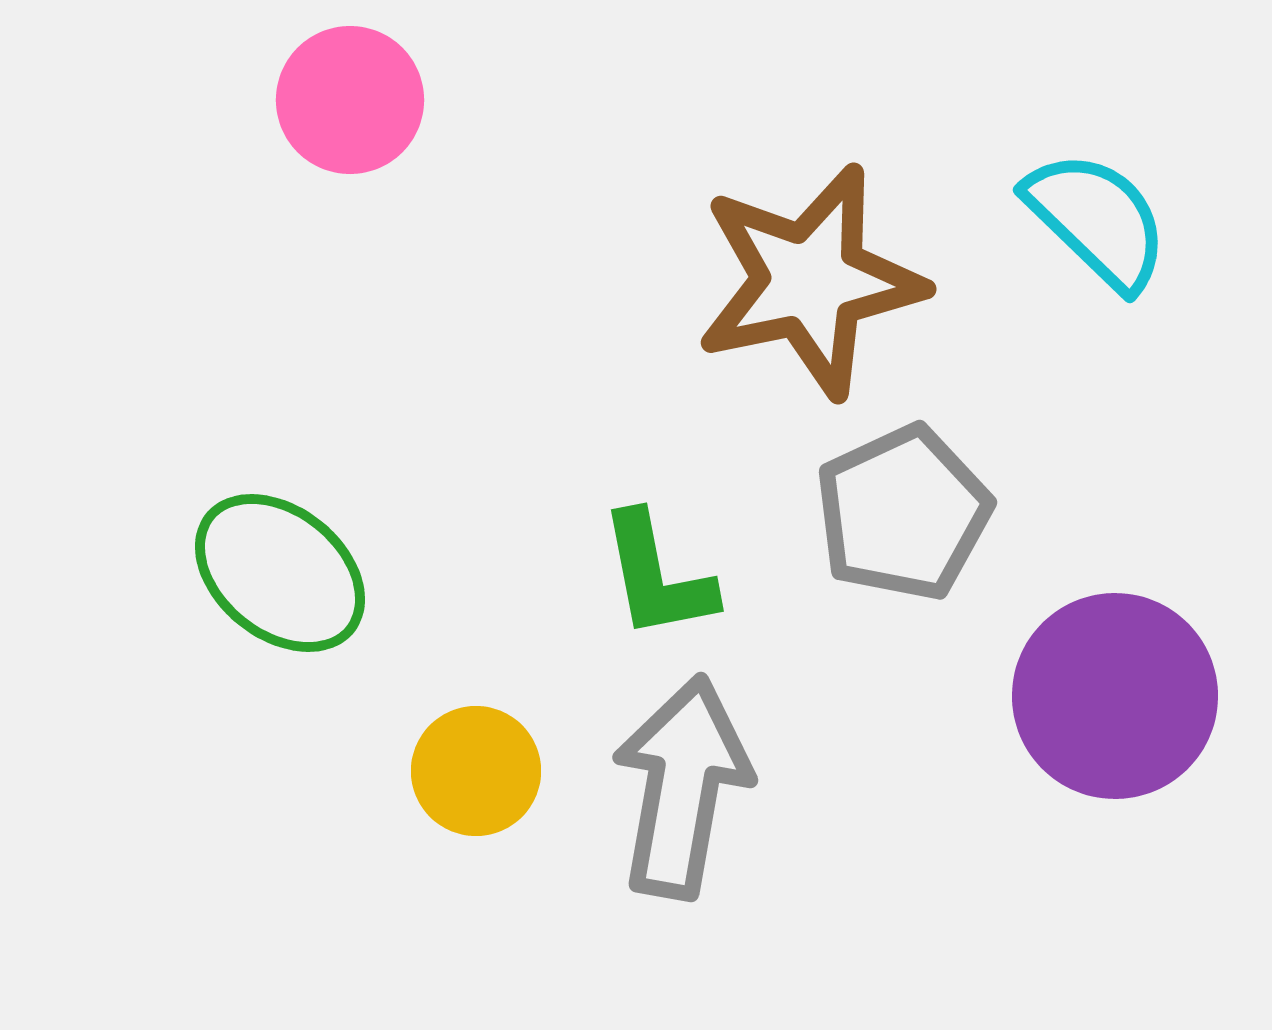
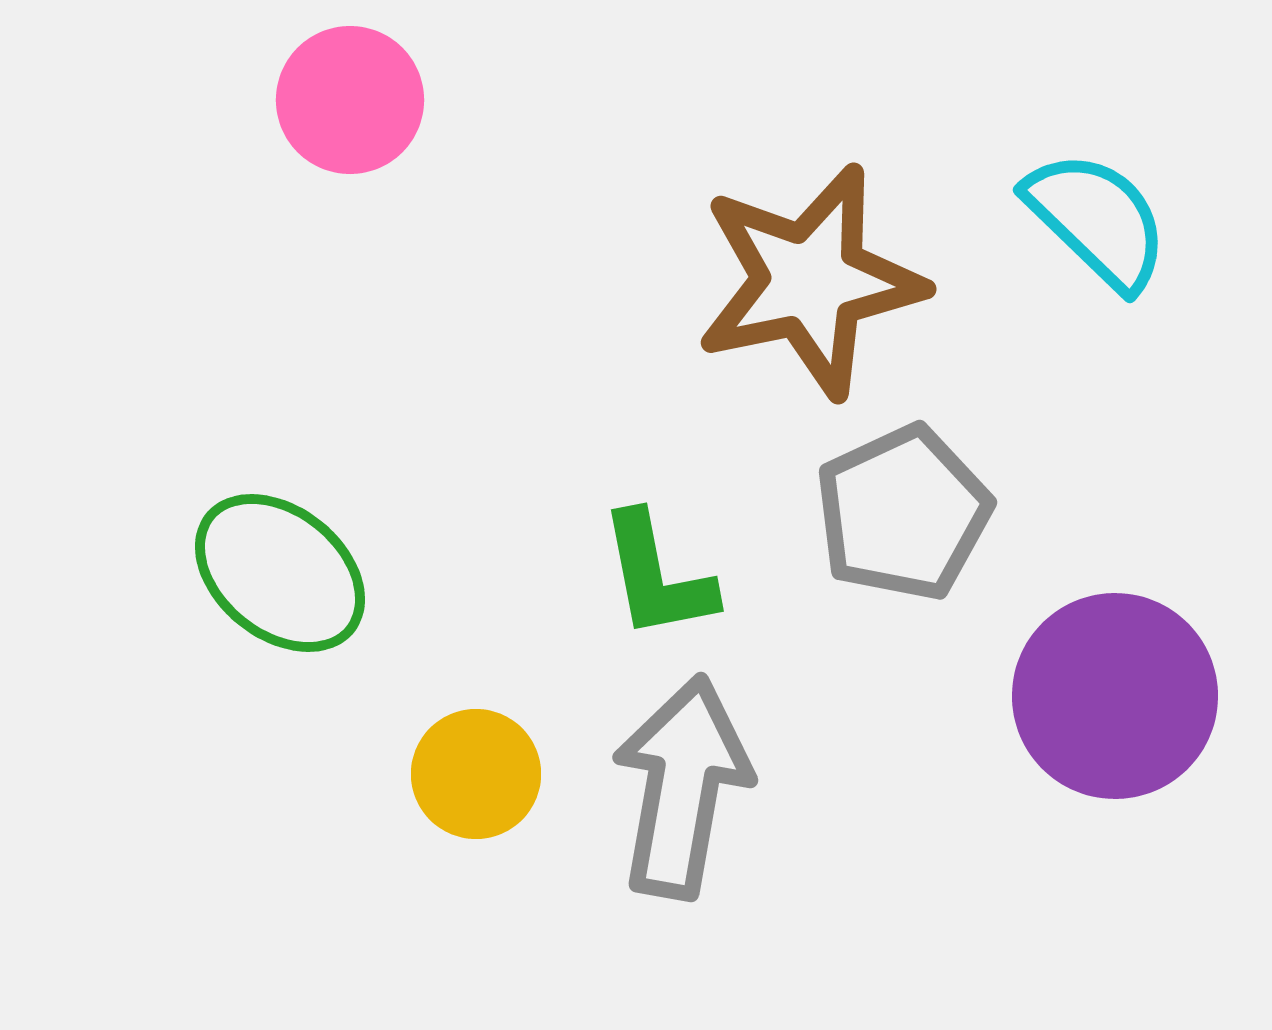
yellow circle: moved 3 px down
